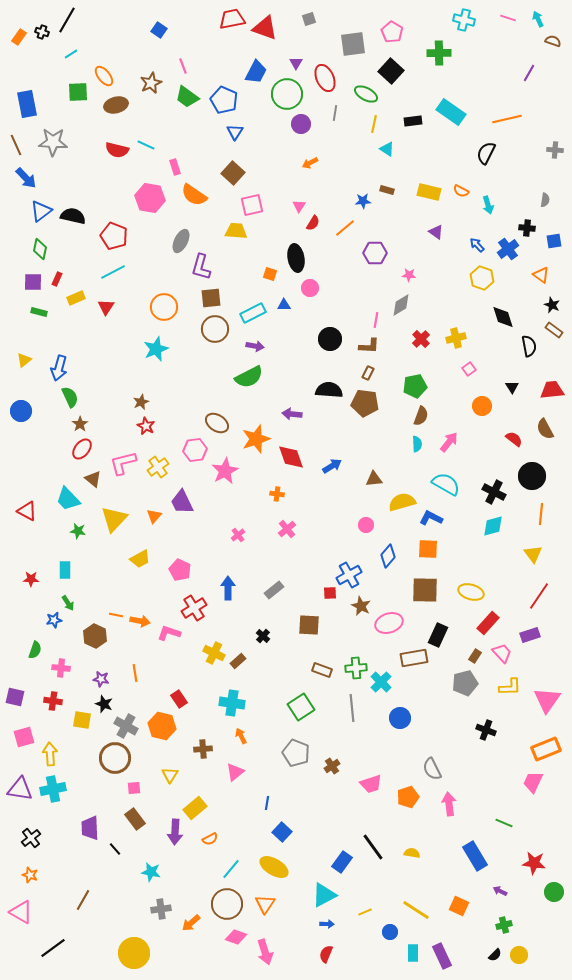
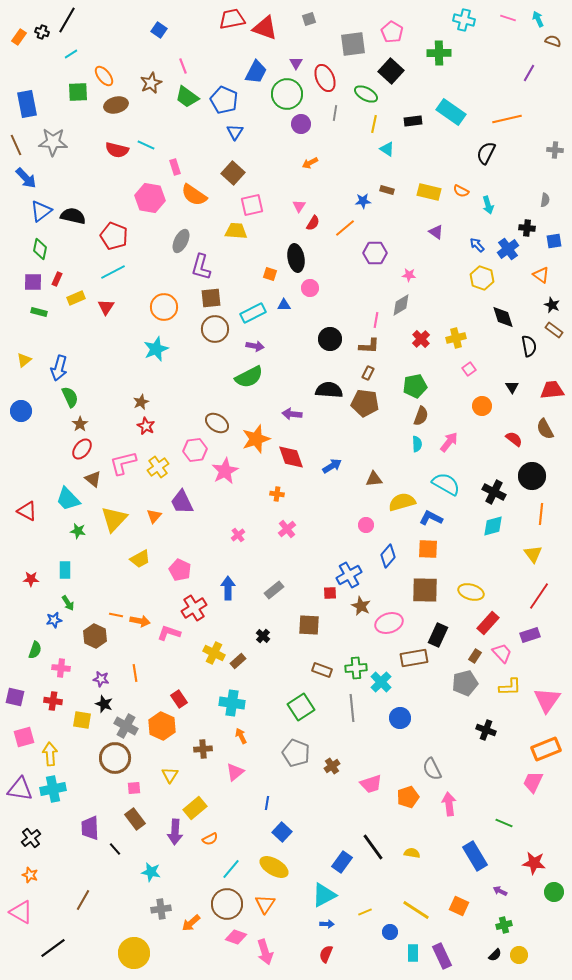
orange hexagon at (162, 726): rotated 12 degrees clockwise
